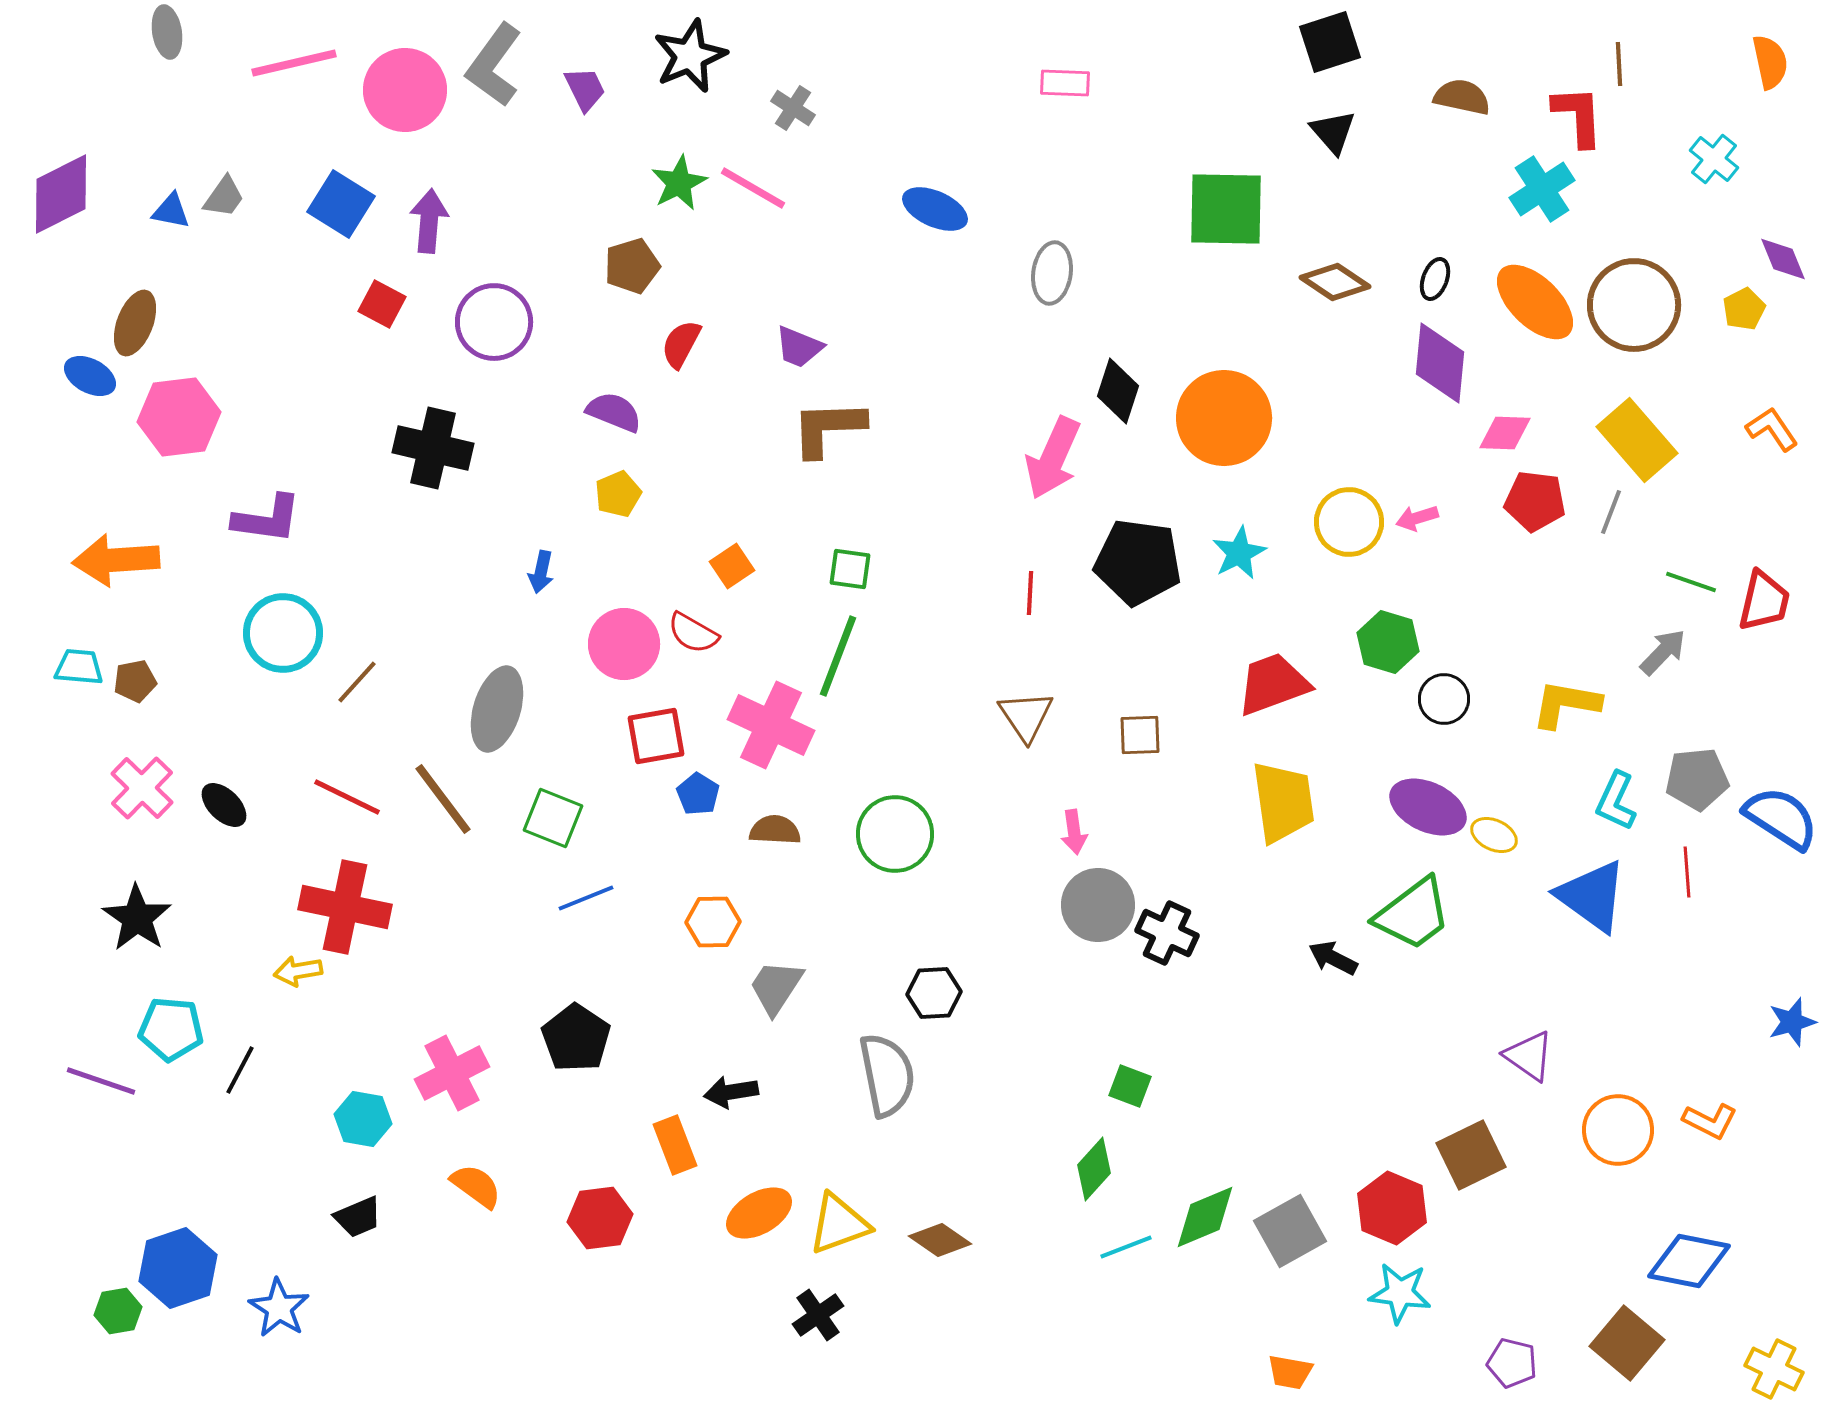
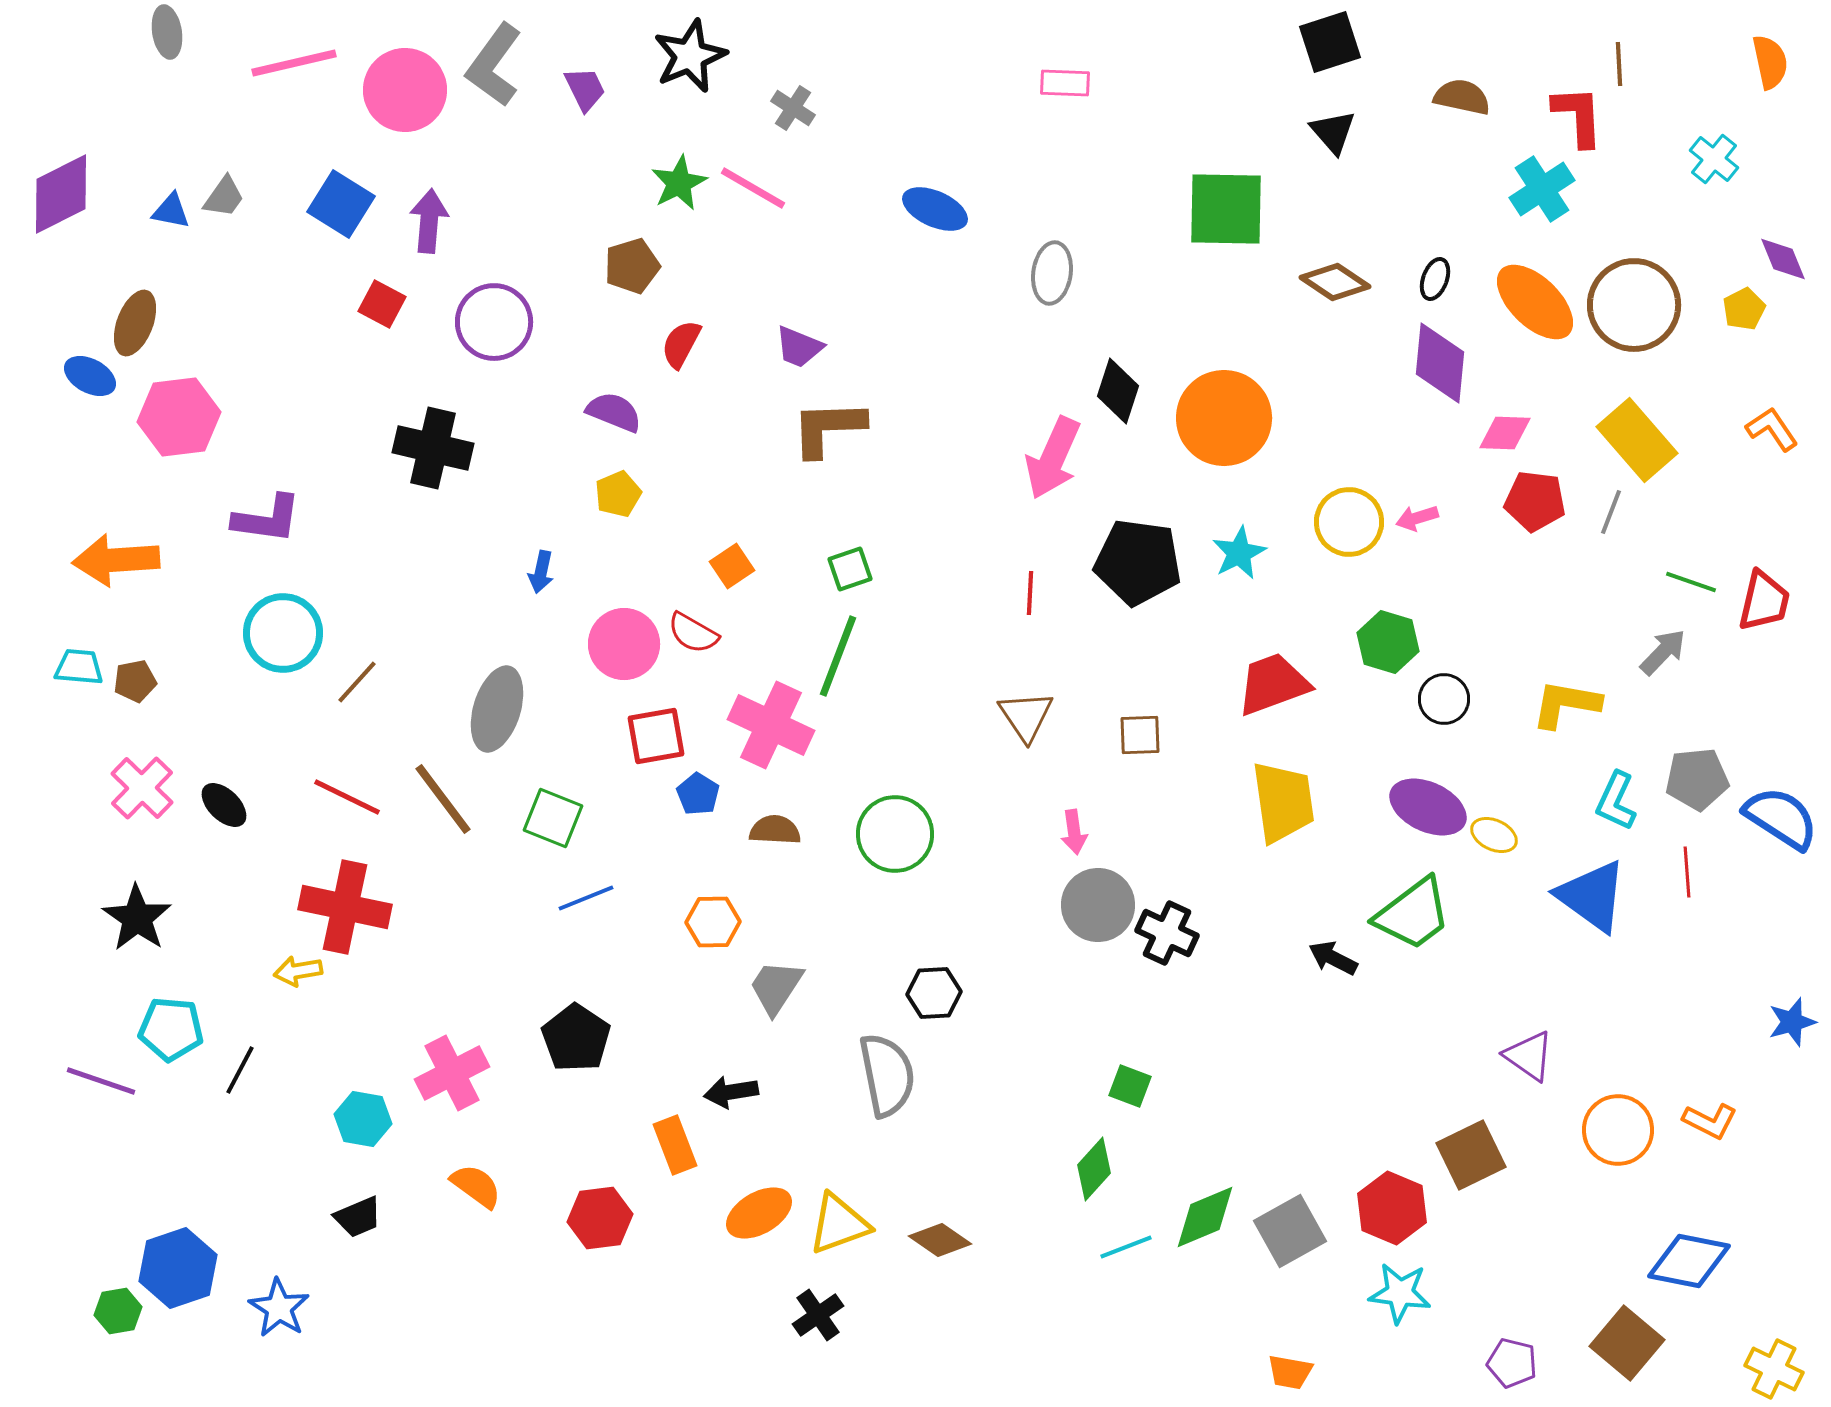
green square at (850, 569): rotated 27 degrees counterclockwise
